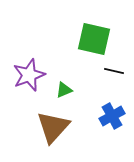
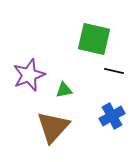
green triangle: rotated 12 degrees clockwise
